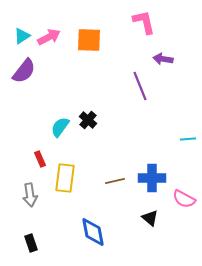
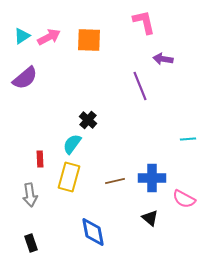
purple semicircle: moved 1 px right, 7 px down; rotated 12 degrees clockwise
cyan semicircle: moved 12 px right, 17 px down
red rectangle: rotated 21 degrees clockwise
yellow rectangle: moved 4 px right, 1 px up; rotated 8 degrees clockwise
